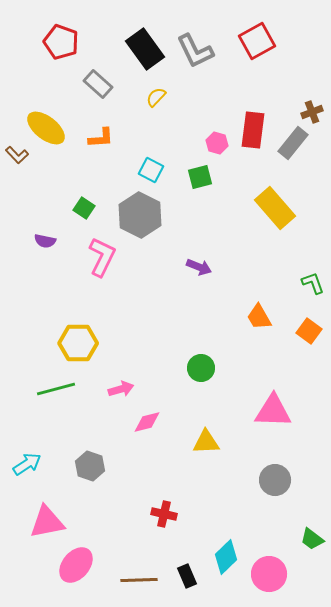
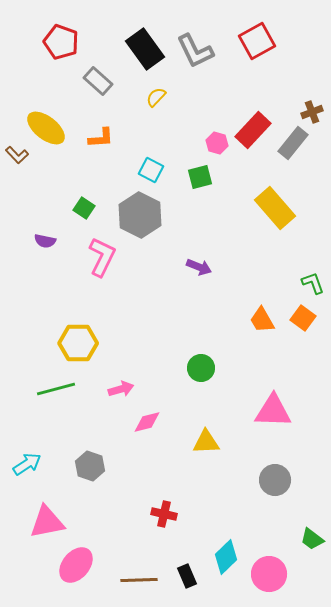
gray rectangle at (98, 84): moved 3 px up
red rectangle at (253, 130): rotated 36 degrees clockwise
orange trapezoid at (259, 317): moved 3 px right, 3 px down
orange square at (309, 331): moved 6 px left, 13 px up
